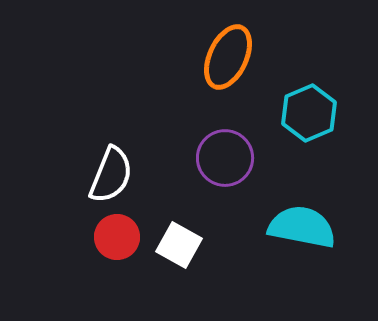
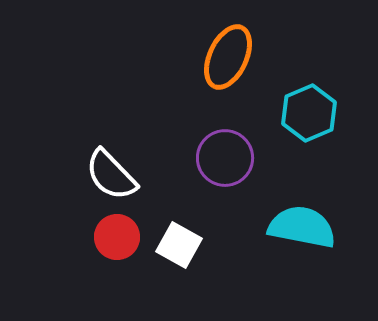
white semicircle: rotated 114 degrees clockwise
